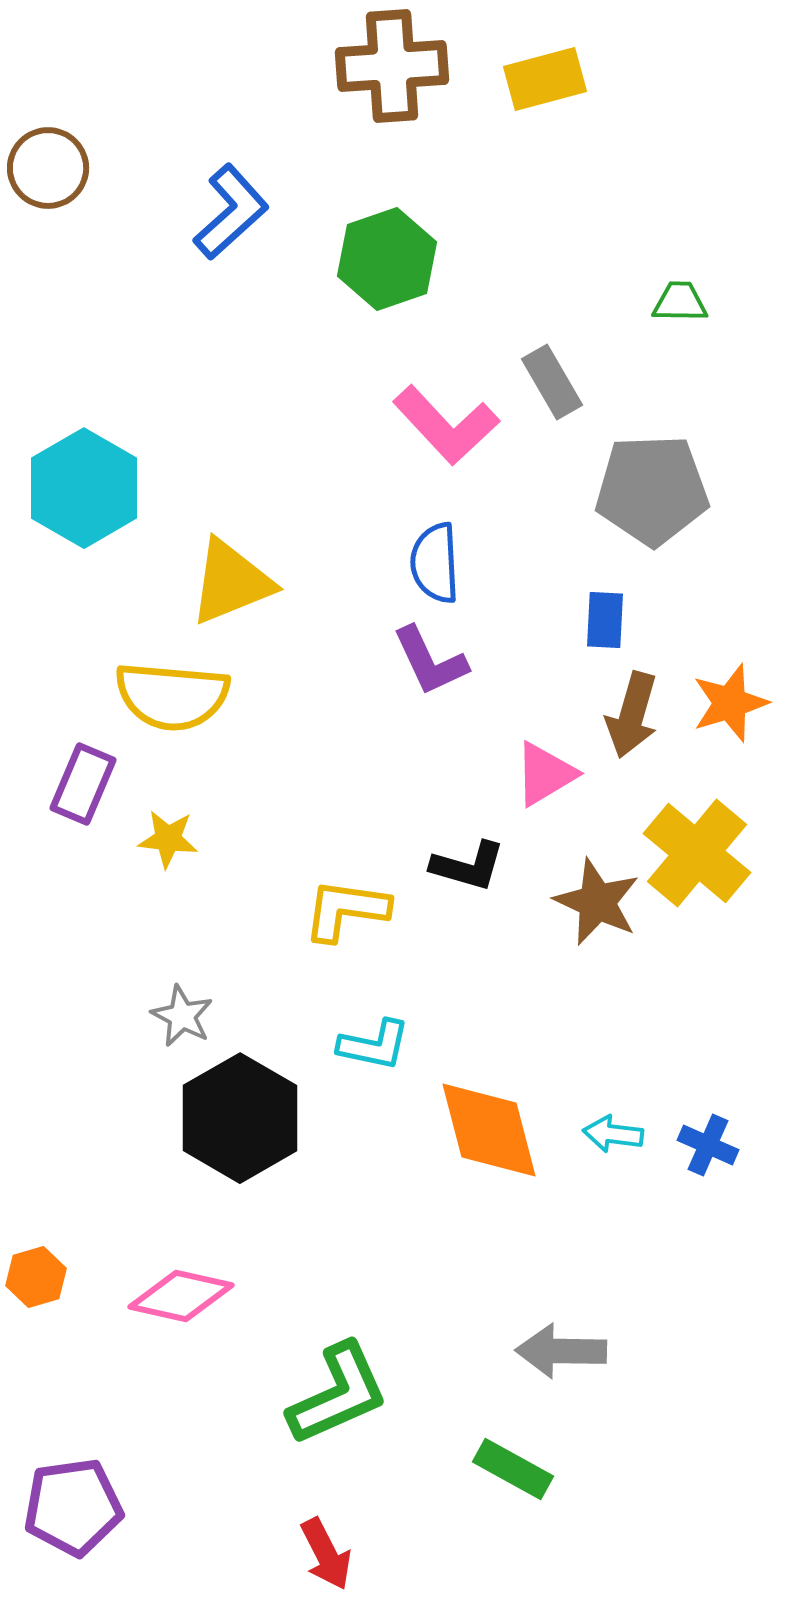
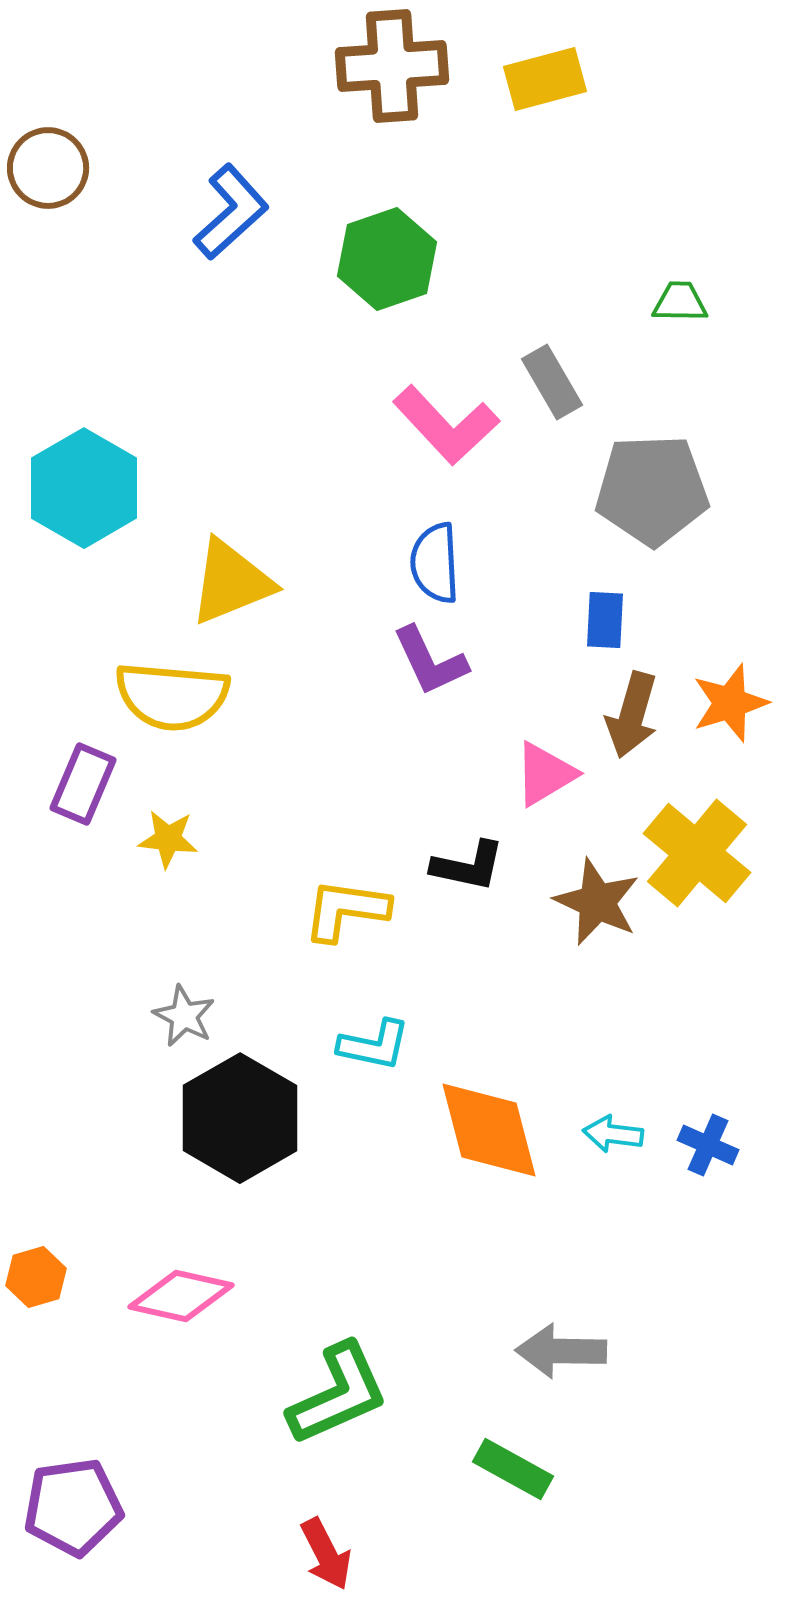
black L-shape: rotated 4 degrees counterclockwise
gray star: moved 2 px right
